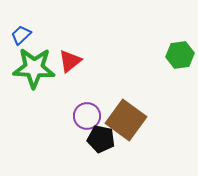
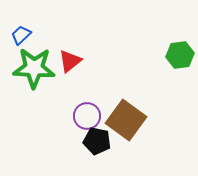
black pentagon: moved 4 px left, 2 px down
